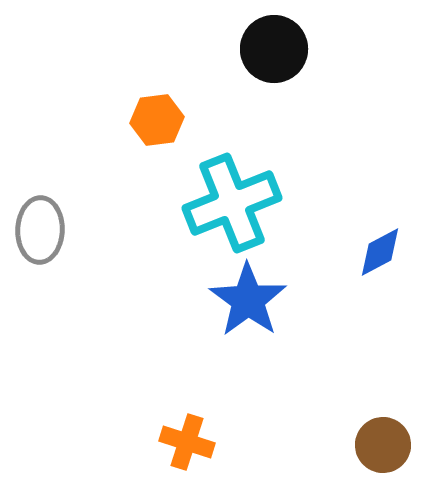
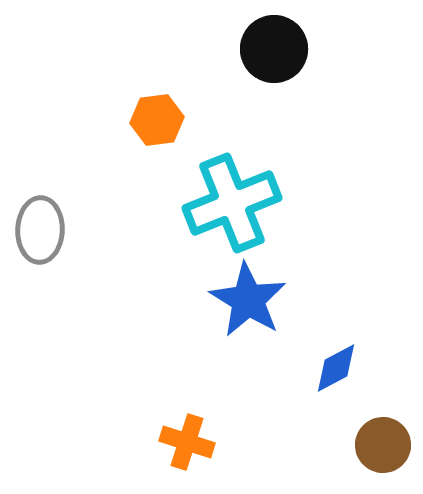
blue diamond: moved 44 px left, 116 px down
blue star: rotated 4 degrees counterclockwise
